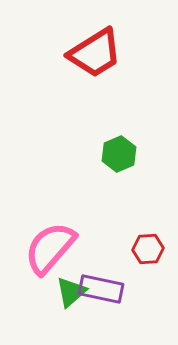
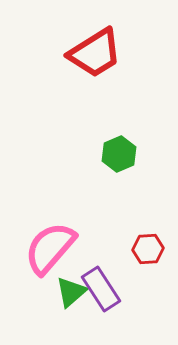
purple rectangle: rotated 45 degrees clockwise
